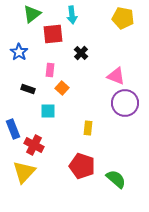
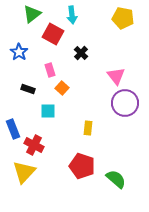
red square: rotated 35 degrees clockwise
pink rectangle: rotated 24 degrees counterclockwise
pink triangle: rotated 30 degrees clockwise
